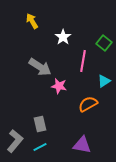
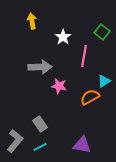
yellow arrow: rotated 21 degrees clockwise
green square: moved 2 px left, 11 px up
pink line: moved 1 px right, 5 px up
gray arrow: rotated 35 degrees counterclockwise
orange semicircle: moved 2 px right, 7 px up
gray rectangle: rotated 21 degrees counterclockwise
